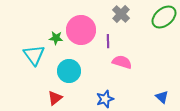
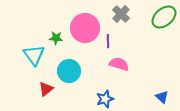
pink circle: moved 4 px right, 2 px up
pink semicircle: moved 3 px left, 2 px down
red triangle: moved 9 px left, 9 px up
